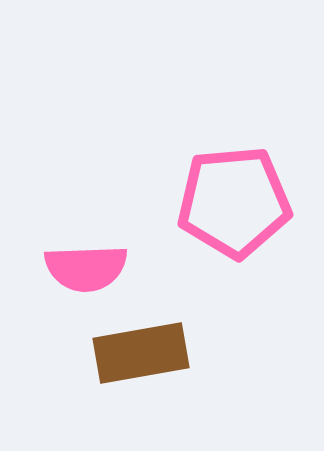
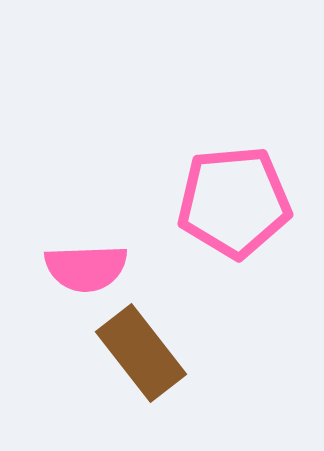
brown rectangle: rotated 62 degrees clockwise
